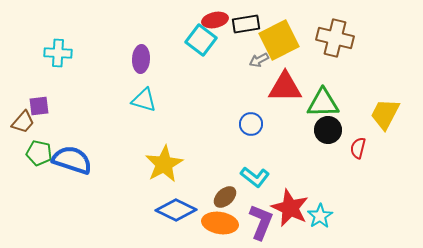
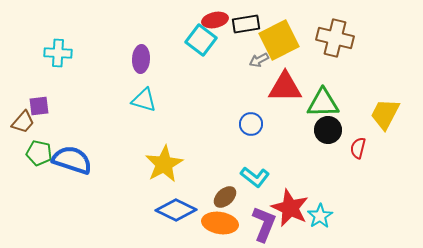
purple L-shape: moved 3 px right, 2 px down
